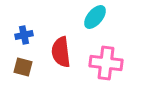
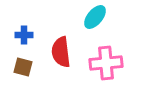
blue cross: rotated 12 degrees clockwise
pink cross: rotated 12 degrees counterclockwise
